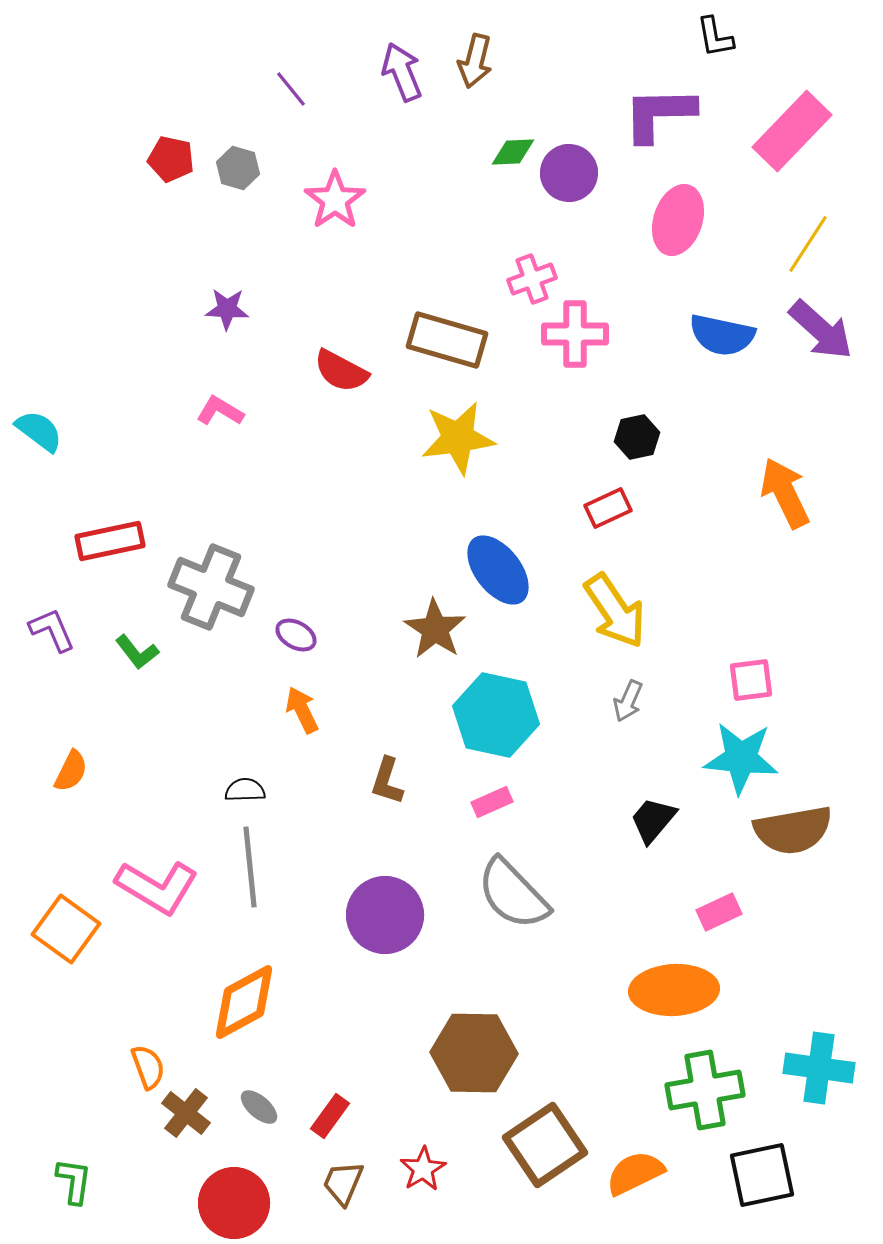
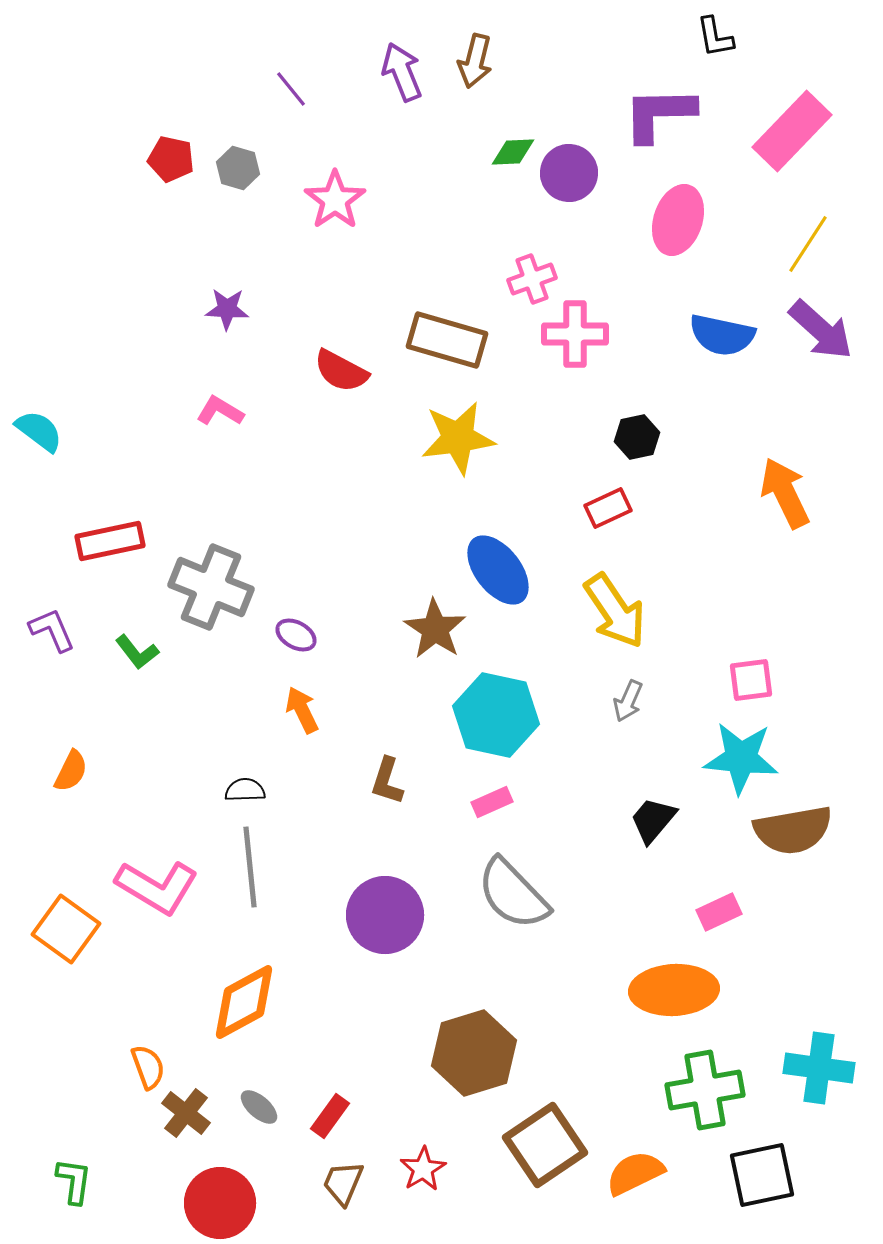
brown hexagon at (474, 1053): rotated 18 degrees counterclockwise
red circle at (234, 1203): moved 14 px left
